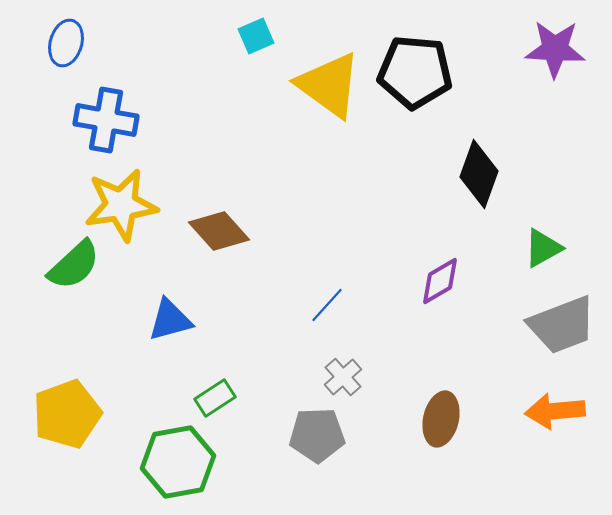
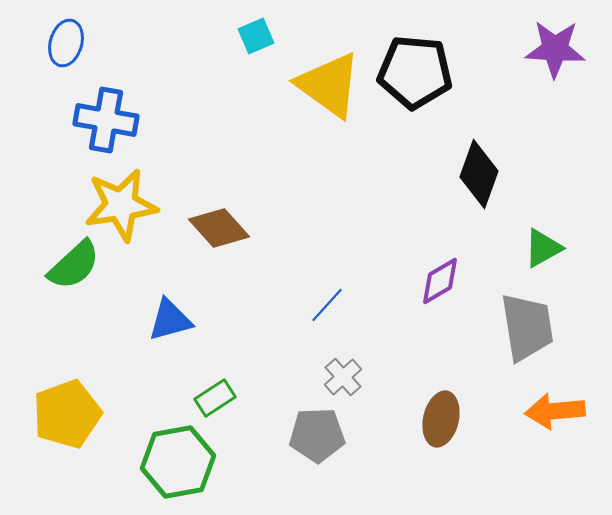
brown diamond: moved 3 px up
gray trapezoid: moved 35 px left, 2 px down; rotated 78 degrees counterclockwise
